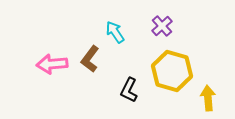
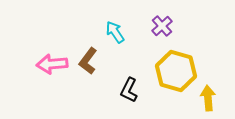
brown L-shape: moved 2 px left, 2 px down
yellow hexagon: moved 4 px right
